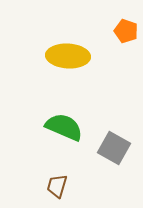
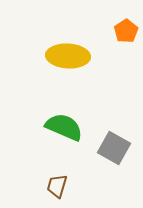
orange pentagon: rotated 20 degrees clockwise
